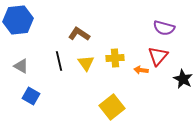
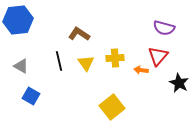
black star: moved 4 px left, 4 px down
